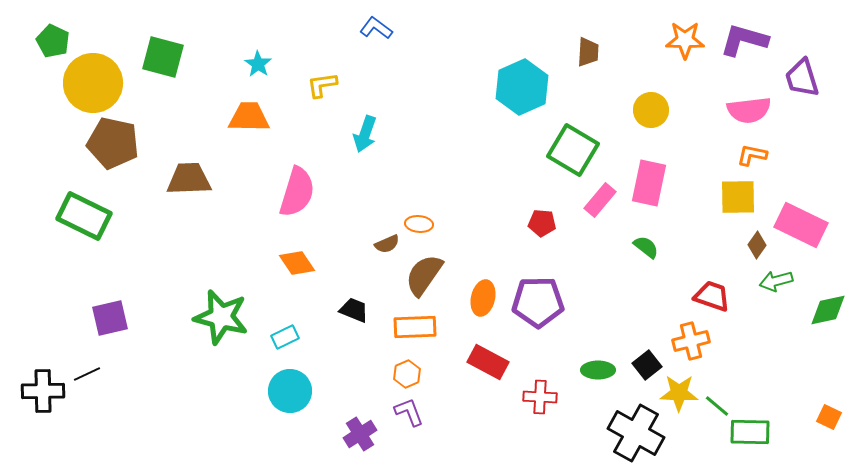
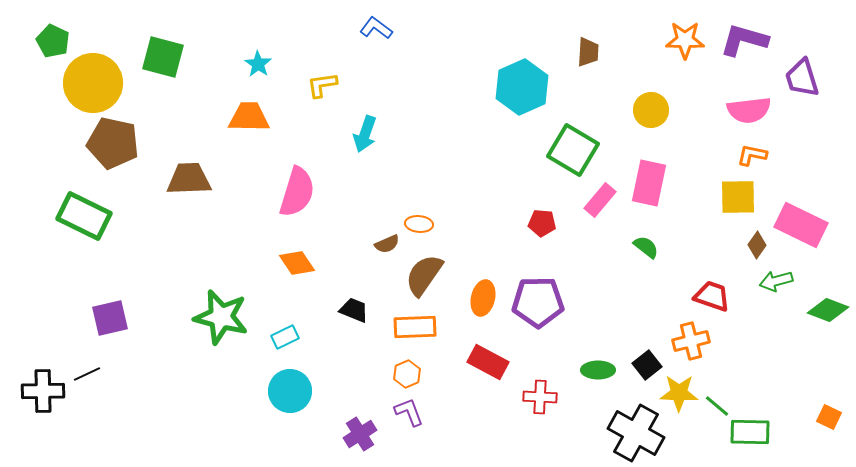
green diamond at (828, 310): rotated 33 degrees clockwise
